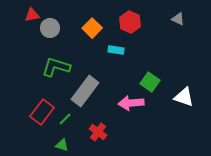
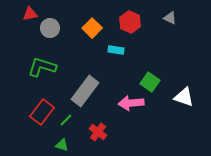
red triangle: moved 2 px left, 1 px up
gray triangle: moved 8 px left, 1 px up
green L-shape: moved 14 px left
green line: moved 1 px right, 1 px down
